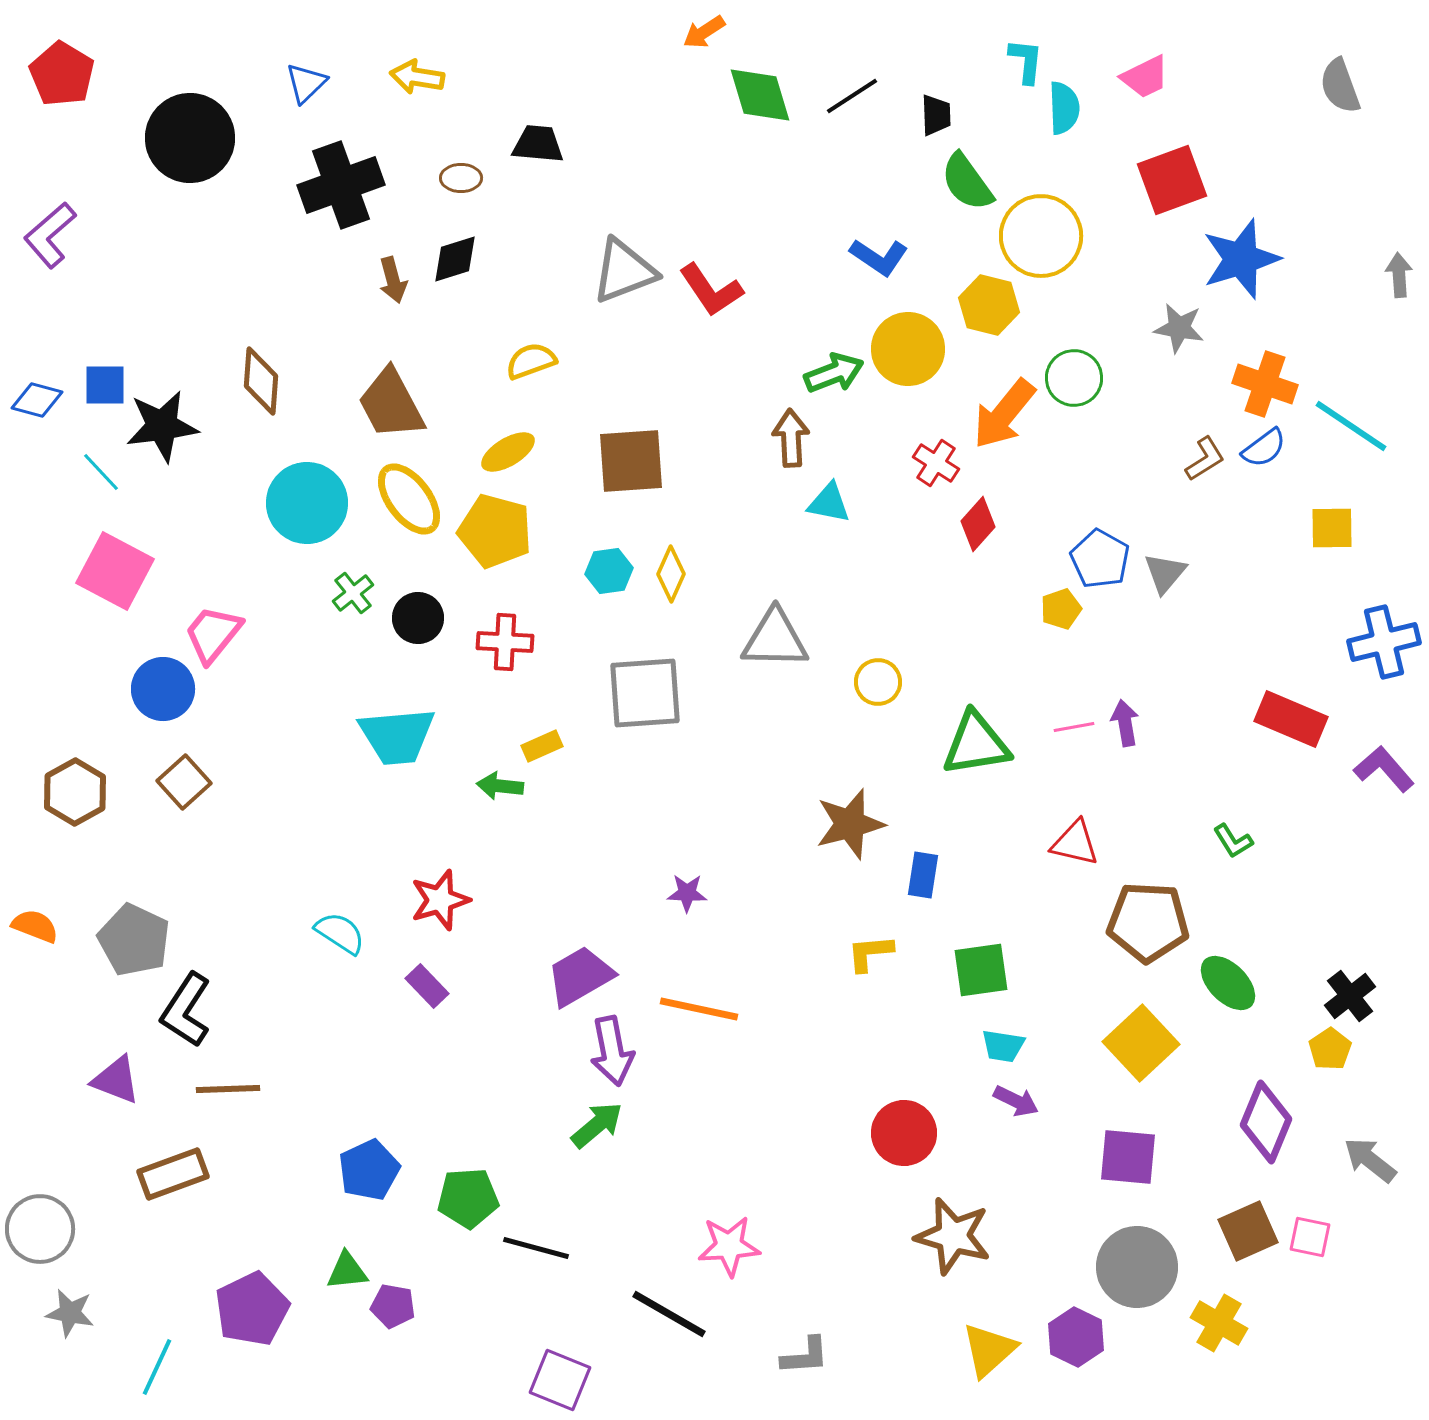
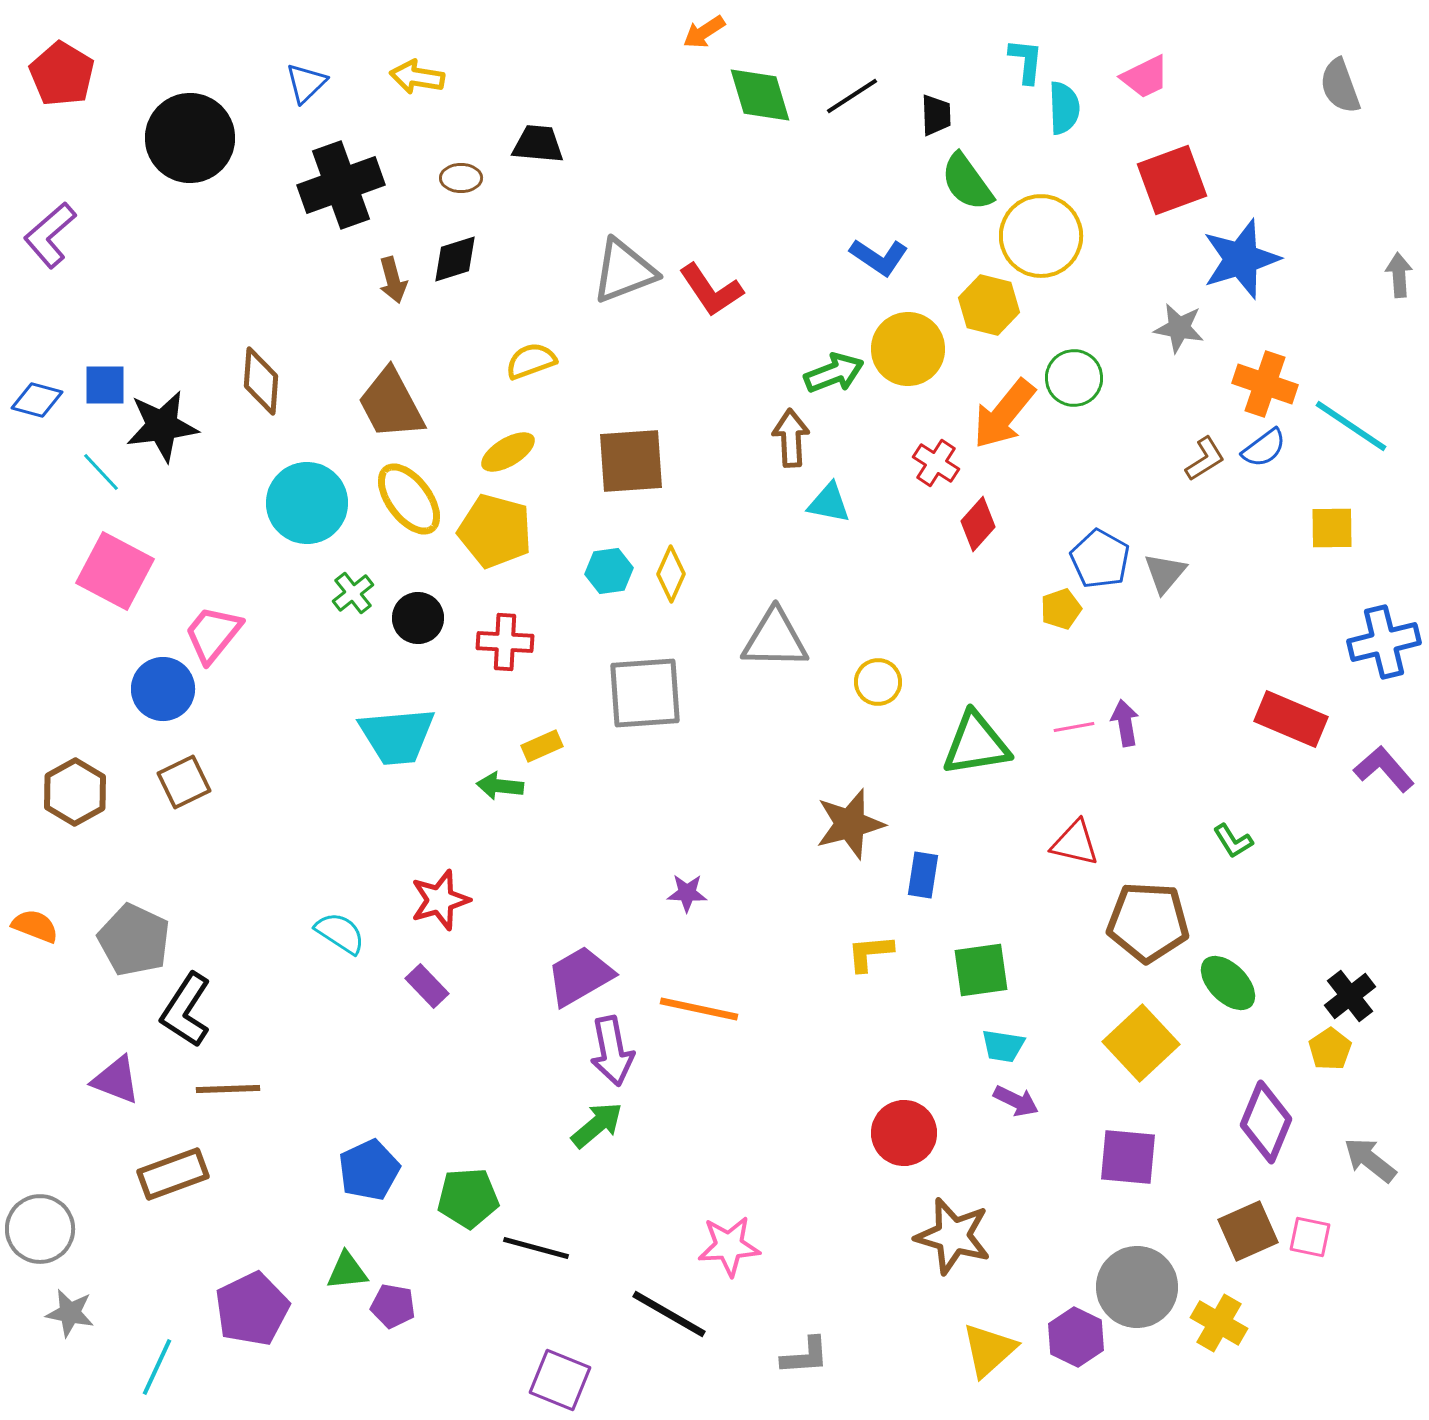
brown square at (184, 782): rotated 16 degrees clockwise
gray circle at (1137, 1267): moved 20 px down
